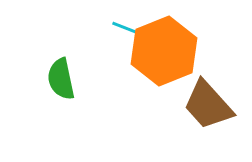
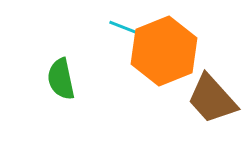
cyan line: moved 3 px left, 1 px up
brown trapezoid: moved 4 px right, 6 px up
